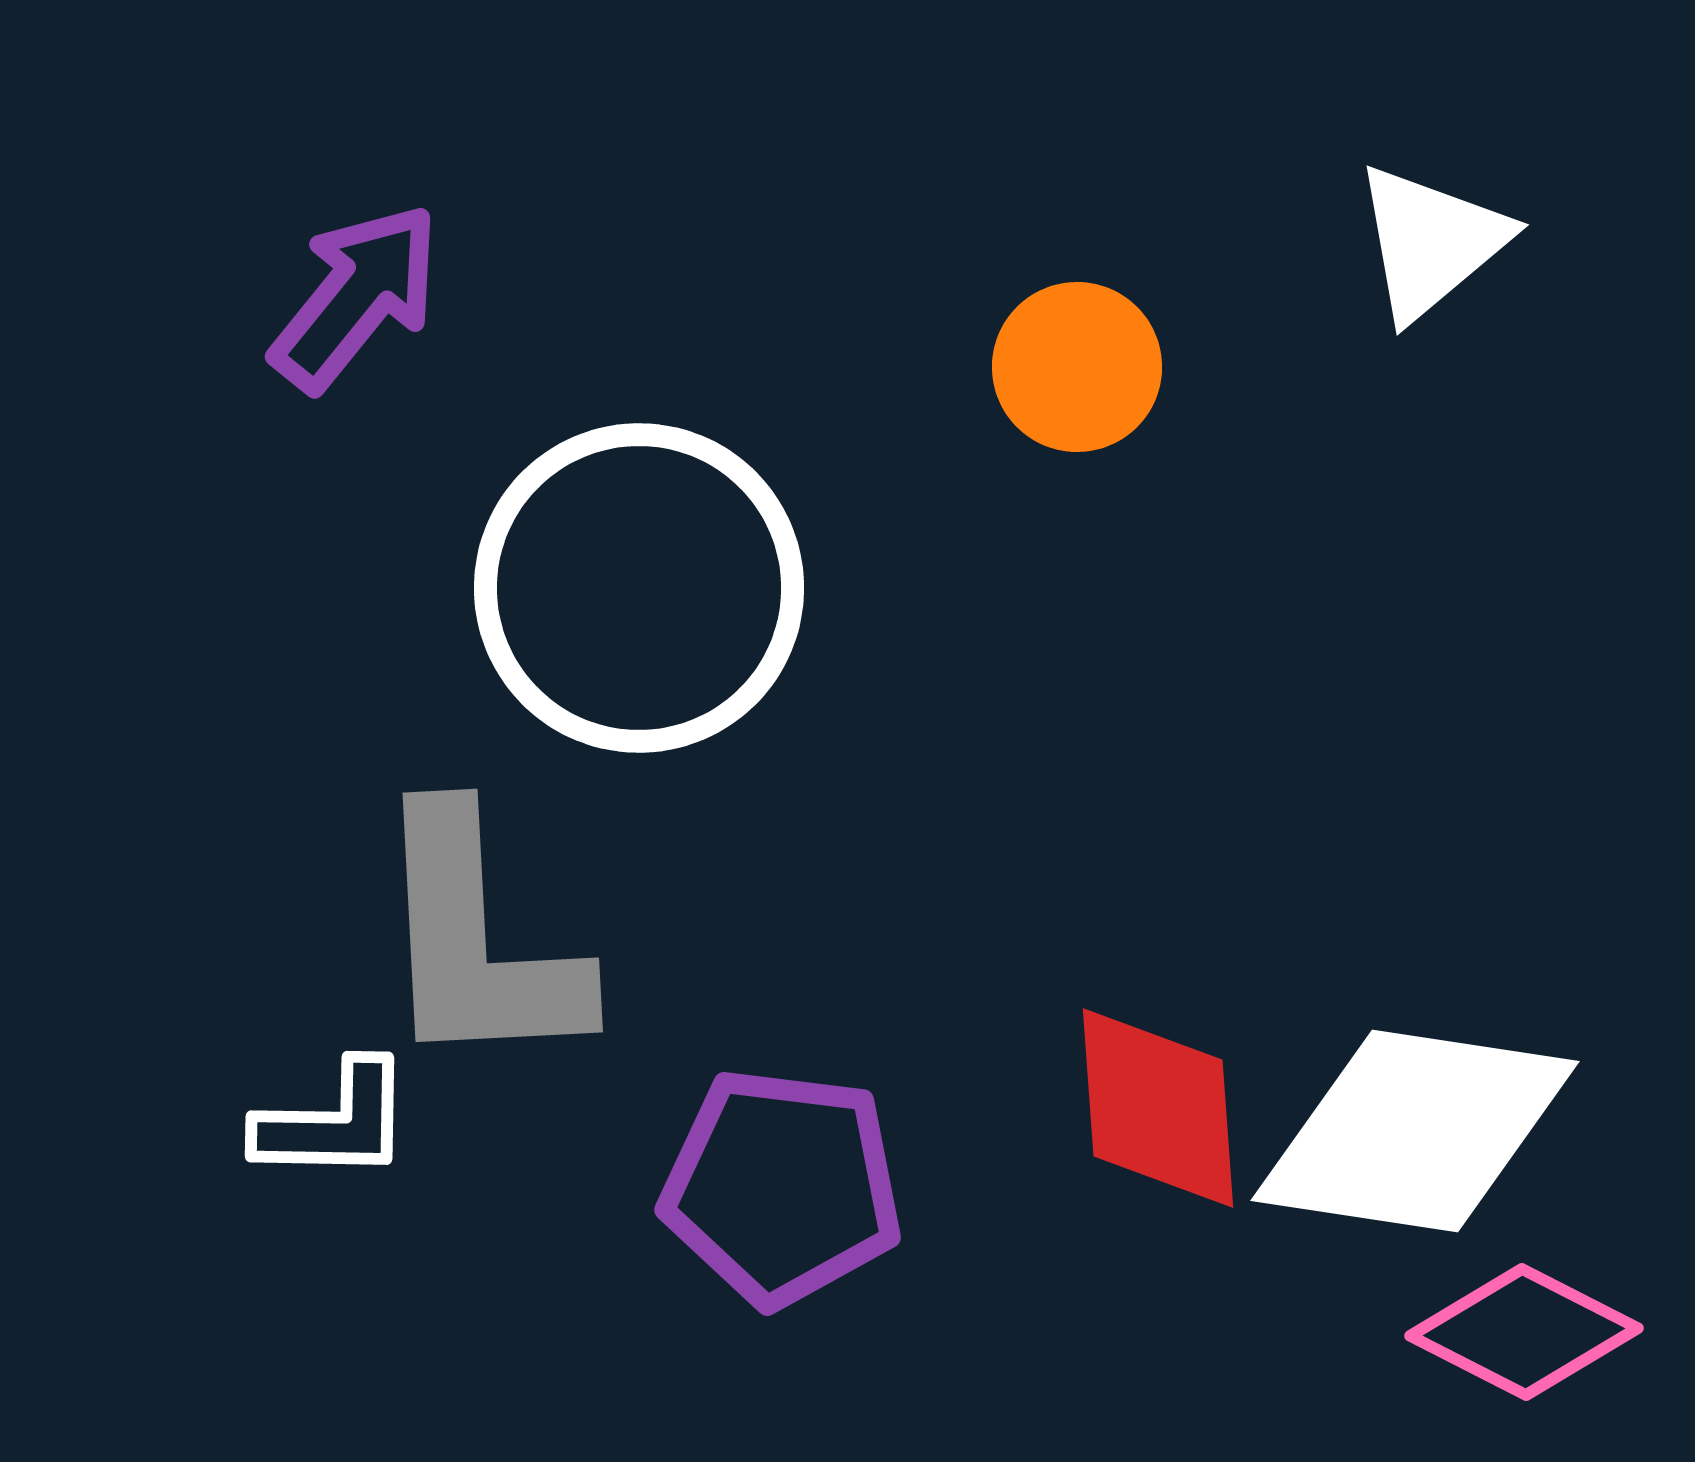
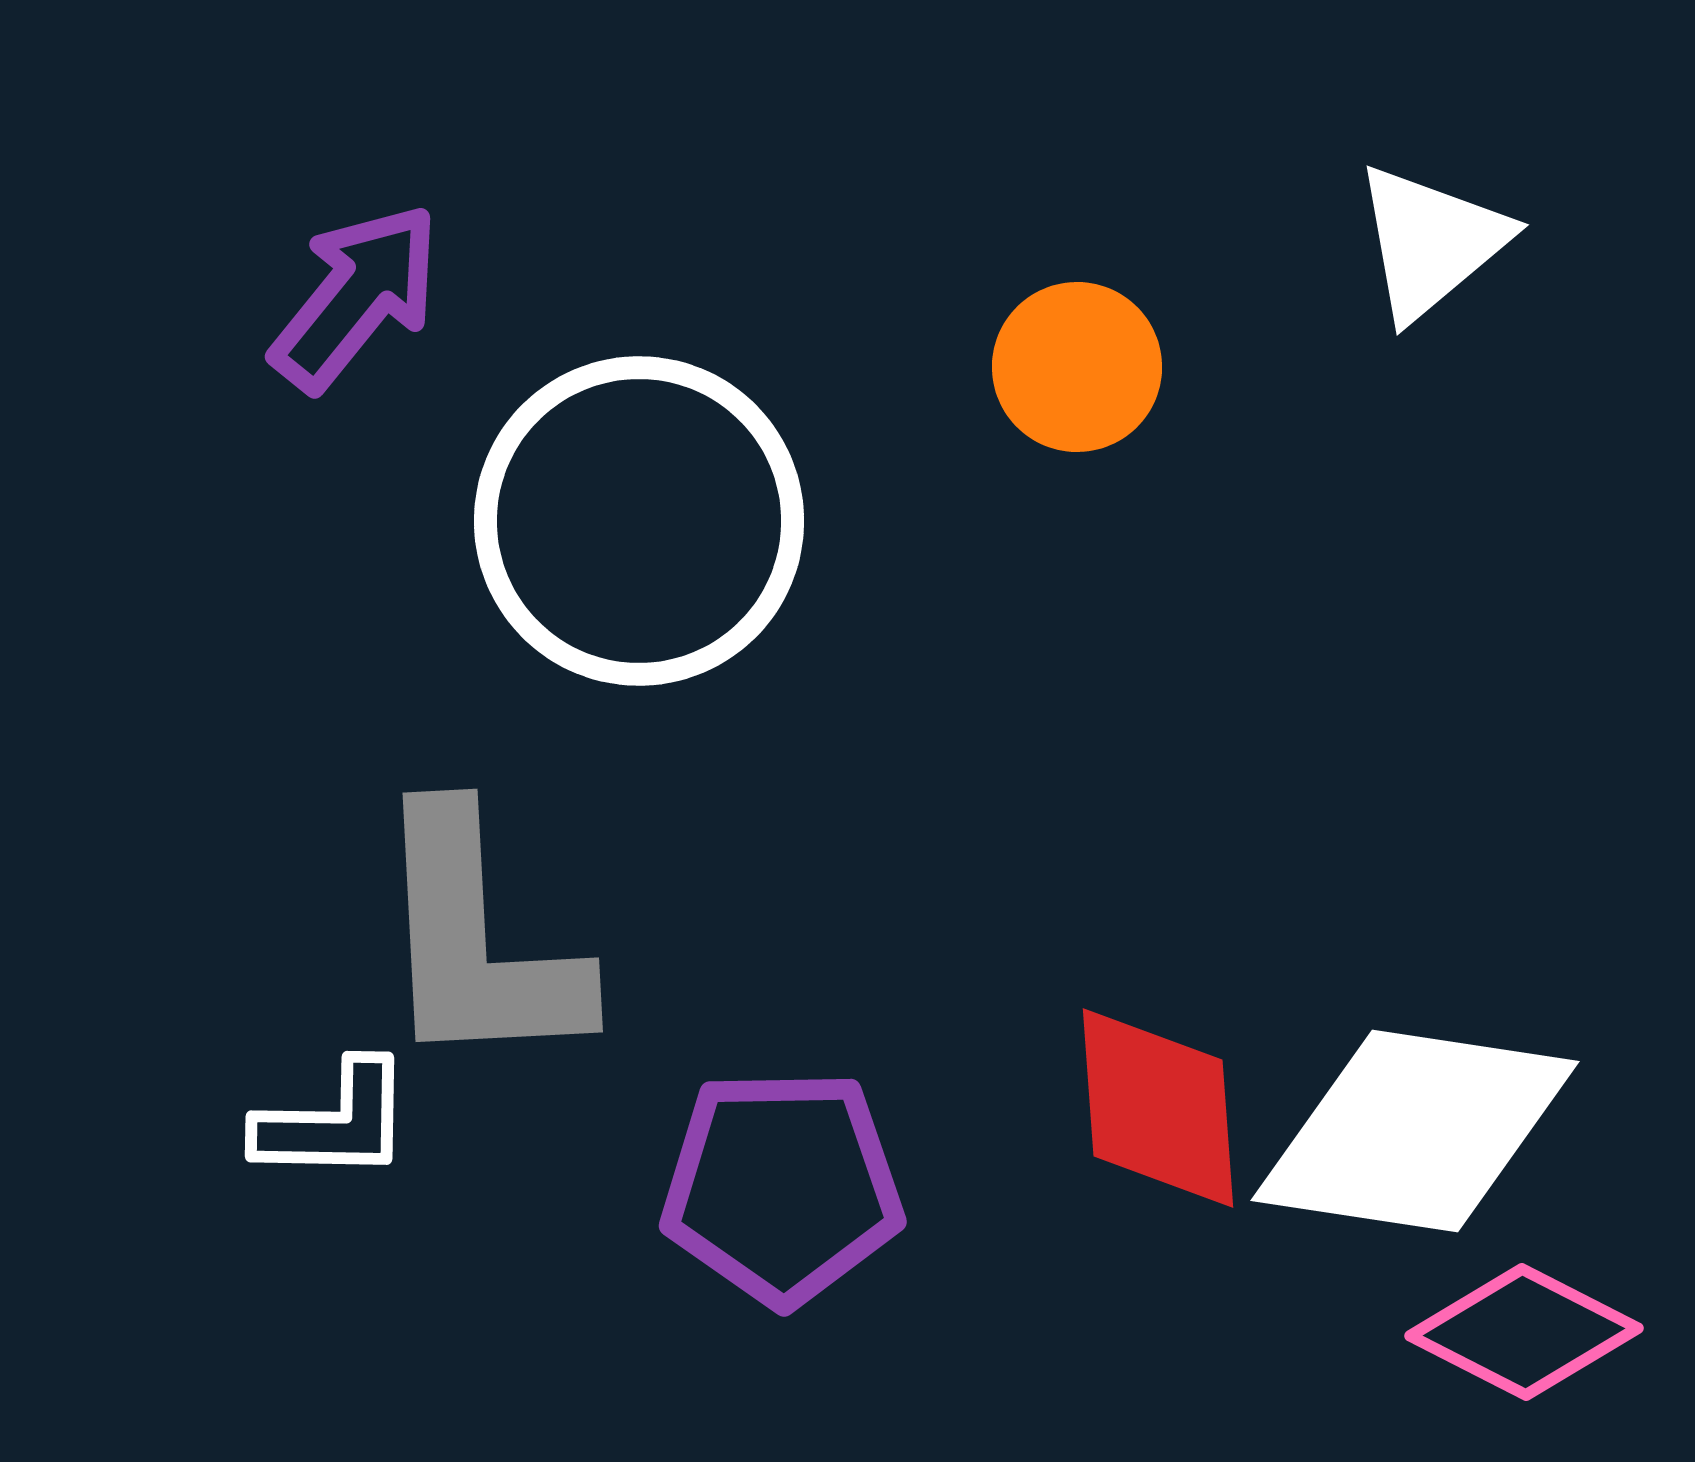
white circle: moved 67 px up
purple pentagon: rotated 8 degrees counterclockwise
